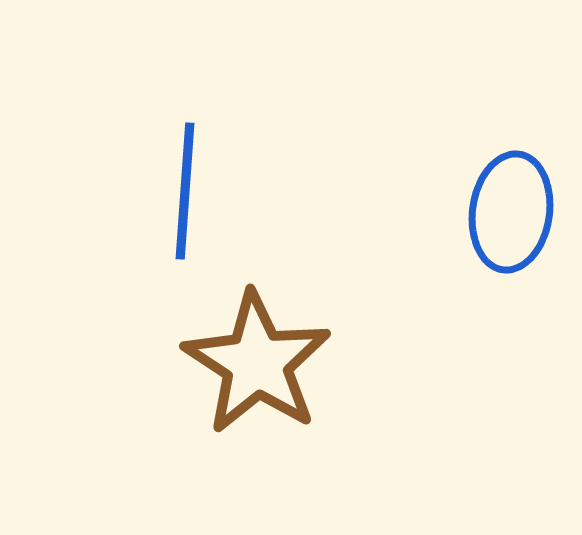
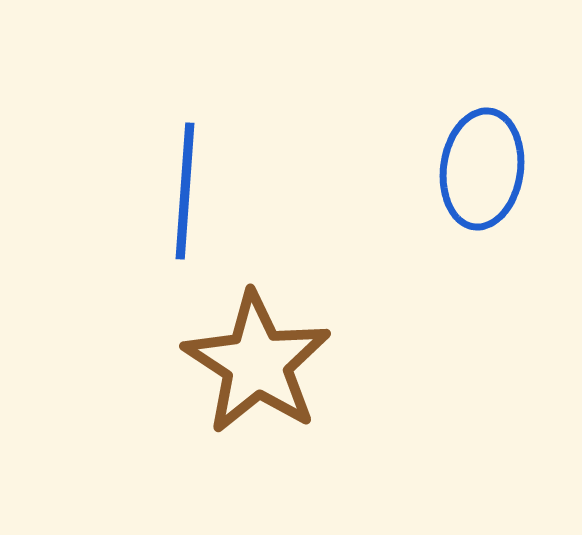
blue ellipse: moved 29 px left, 43 px up
